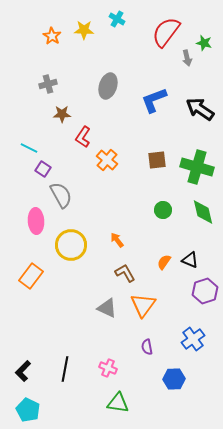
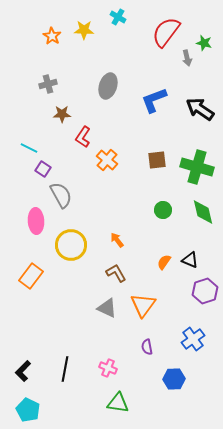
cyan cross: moved 1 px right, 2 px up
brown L-shape: moved 9 px left
